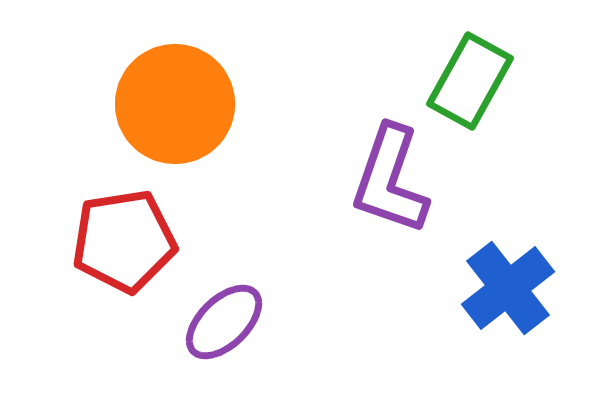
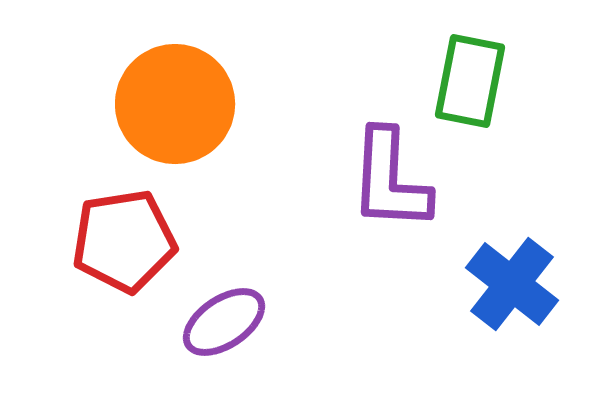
green rectangle: rotated 18 degrees counterclockwise
purple L-shape: rotated 16 degrees counterclockwise
blue cross: moved 4 px right, 4 px up; rotated 14 degrees counterclockwise
purple ellipse: rotated 10 degrees clockwise
